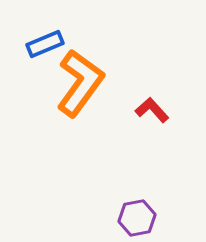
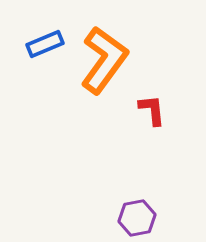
orange L-shape: moved 24 px right, 23 px up
red L-shape: rotated 36 degrees clockwise
